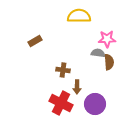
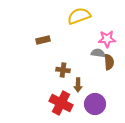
yellow semicircle: rotated 20 degrees counterclockwise
brown rectangle: moved 8 px right, 1 px up; rotated 16 degrees clockwise
brown arrow: moved 1 px right, 2 px up
